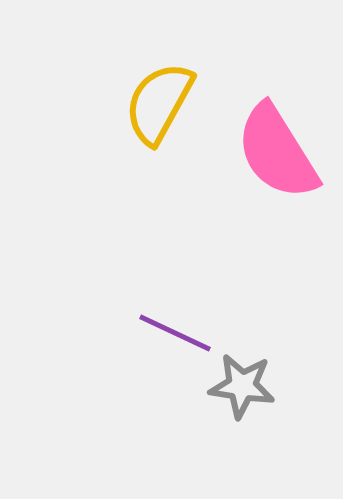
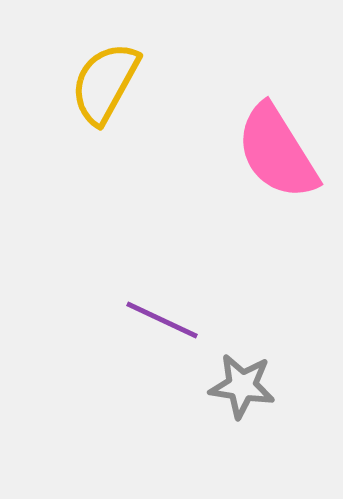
yellow semicircle: moved 54 px left, 20 px up
purple line: moved 13 px left, 13 px up
